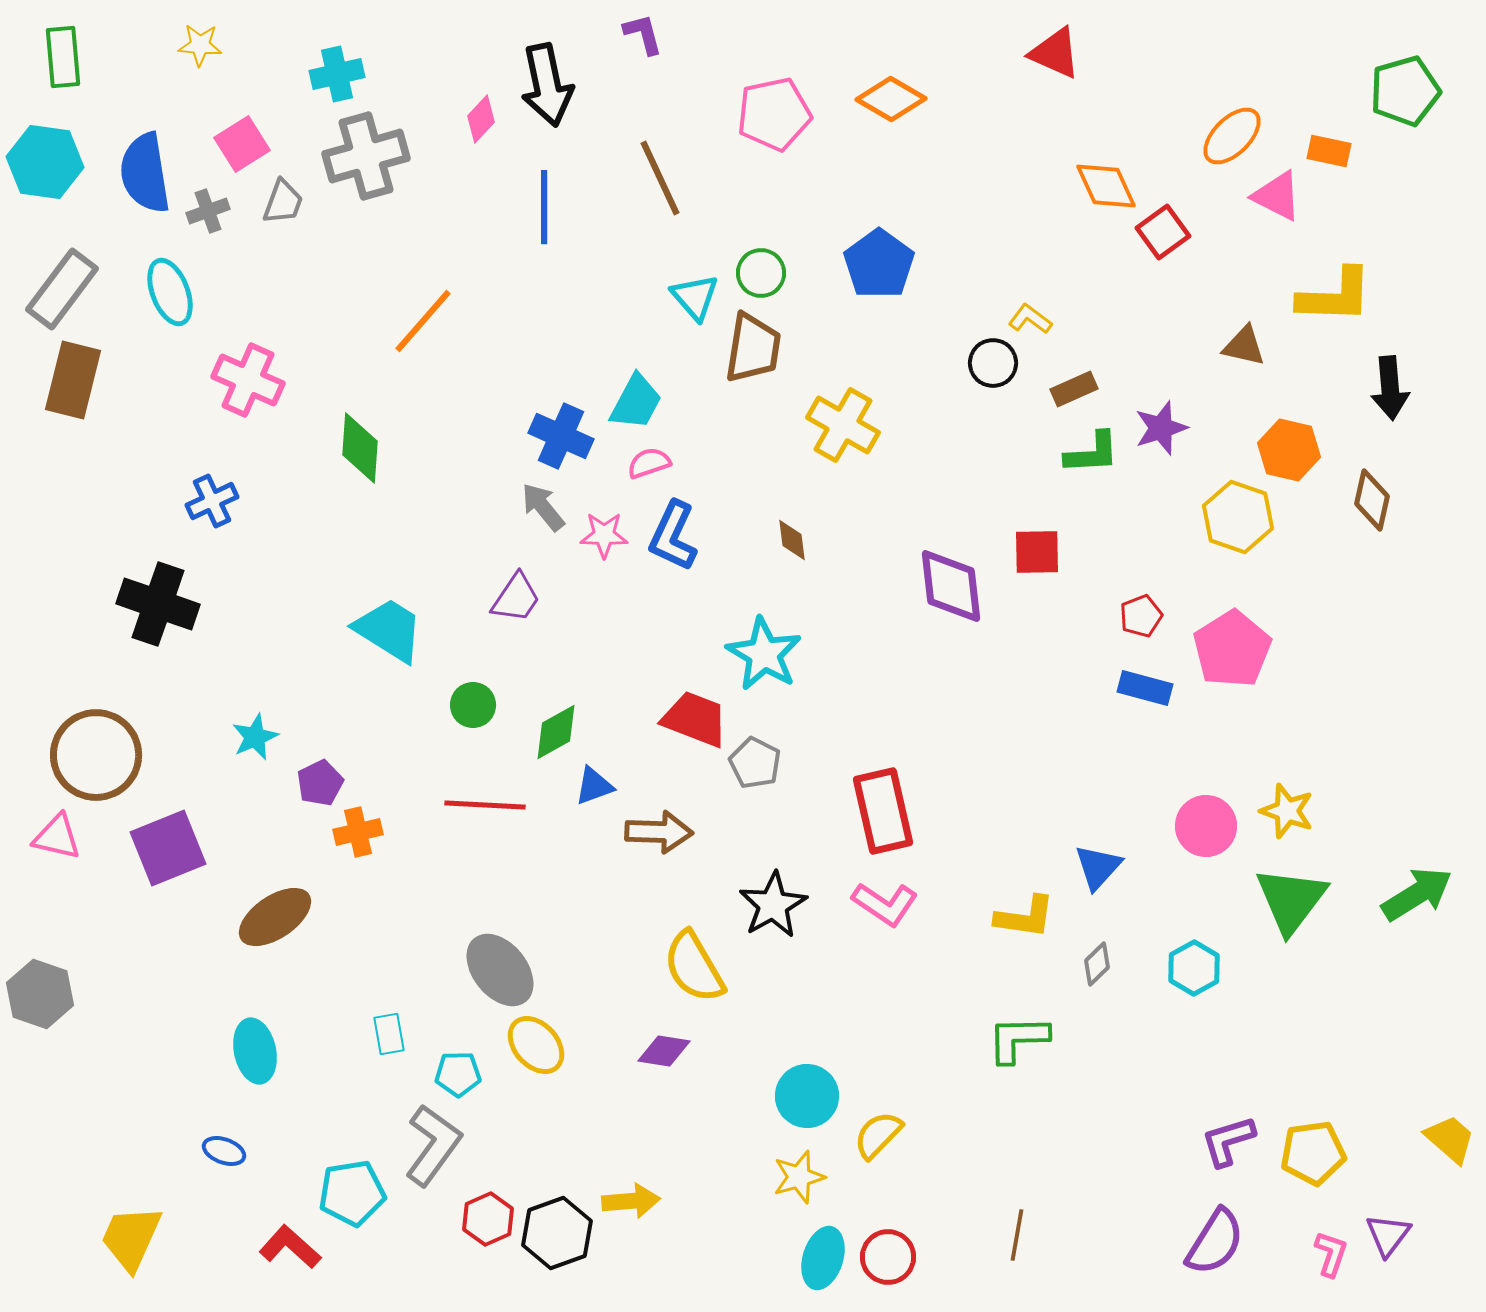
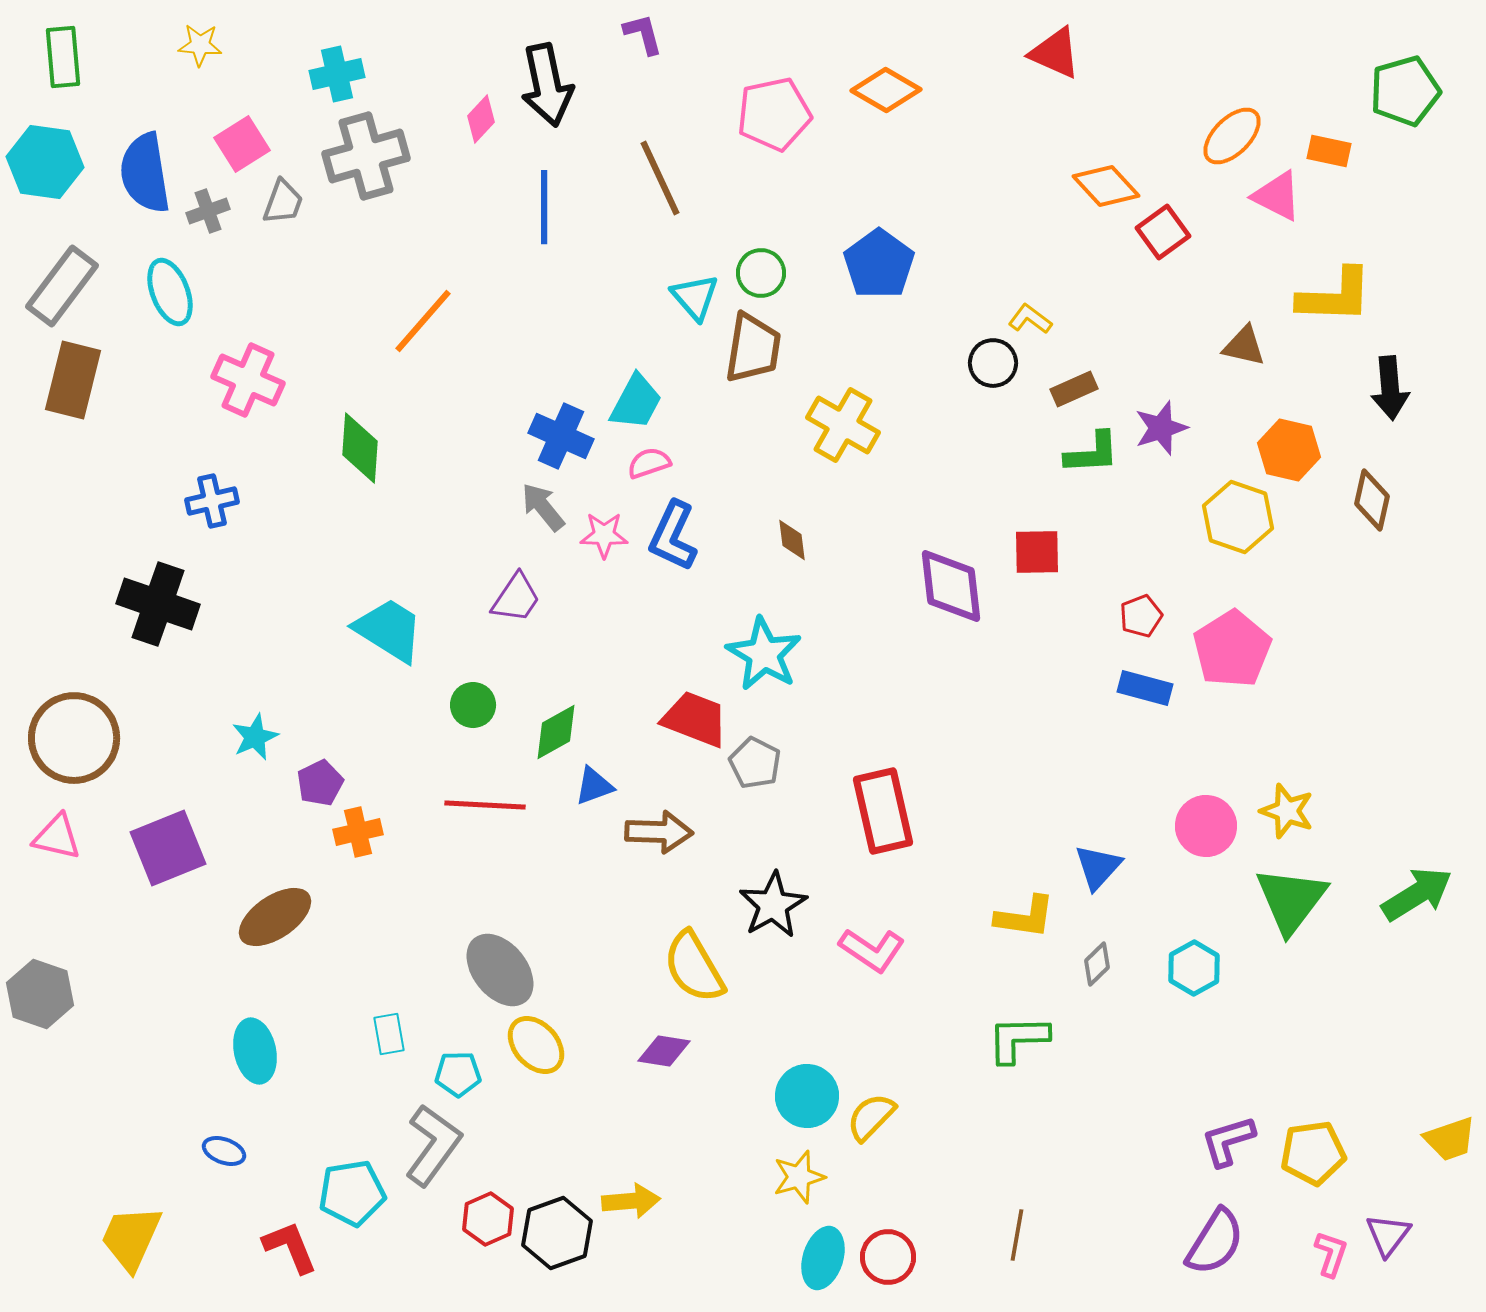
orange diamond at (891, 99): moved 5 px left, 9 px up
orange diamond at (1106, 186): rotated 18 degrees counterclockwise
gray rectangle at (62, 289): moved 3 px up
blue cross at (212, 501): rotated 12 degrees clockwise
brown circle at (96, 755): moved 22 px left, 17 px up
pink L-shape at (885, 904): moved 13 px left, 46 px down
yellow semicircle at (878, 1135): moved 7 px left, 18 px up
yellow trapezoid at (1450, 1139): rotated 120 degrees clockwise
red L-shape at (290, 1247): rotated 26 degrees clockwise
